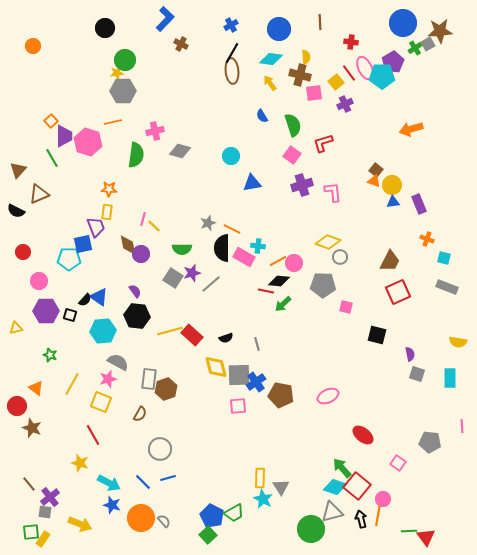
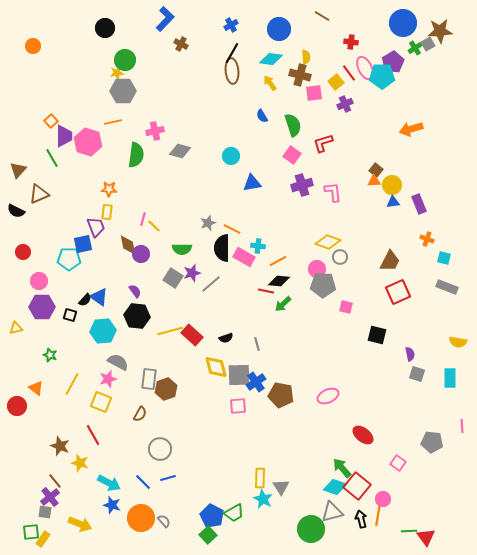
brown line at (320, 22): moved 2 px right, 6 px up; rotated 56 degrees counterclockwise
orange triangle at (374, 181): rotated 24 degrees counterclockwise
pink circle at (294, 263): moved 23 px right, 6 px down
purple hexagon at (46, 311): moved 4 px left, 4 px up
brown star at (32, 428): moved 28 px right, 18 px down
gray pentagon at (430, 442): moved 2 px right
brown line at (29, 484): moved 26 px right, 3 px up
